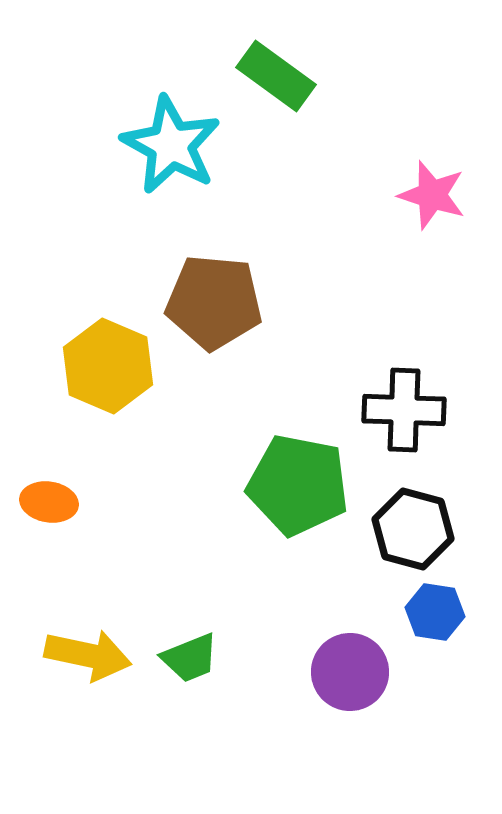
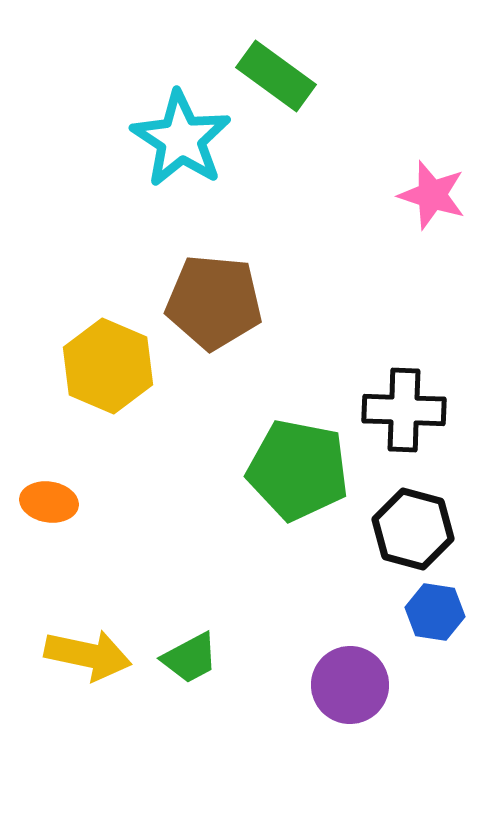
cyan star: moved 10 px right, 6 px up; rotated 4 degrees clockwise
green pentagon: moved 15 px up
green trapezoid: rotated 6 degrees counterclockwise
purple circle: moved 13 px down
